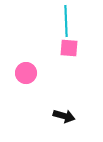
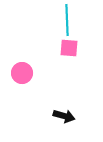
cyan line: moved 1 px right, 1 px up
pink circle: moved 4 px left
